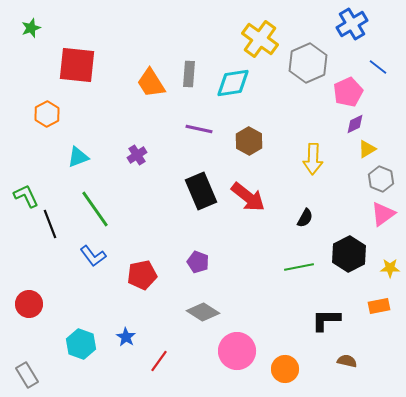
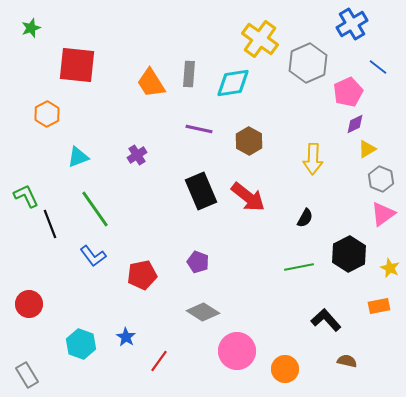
yellow star at (390, 268): rotated 24 degrees clockwise
black L-shape at (326, 320): rotated 48 degrees clockwise
